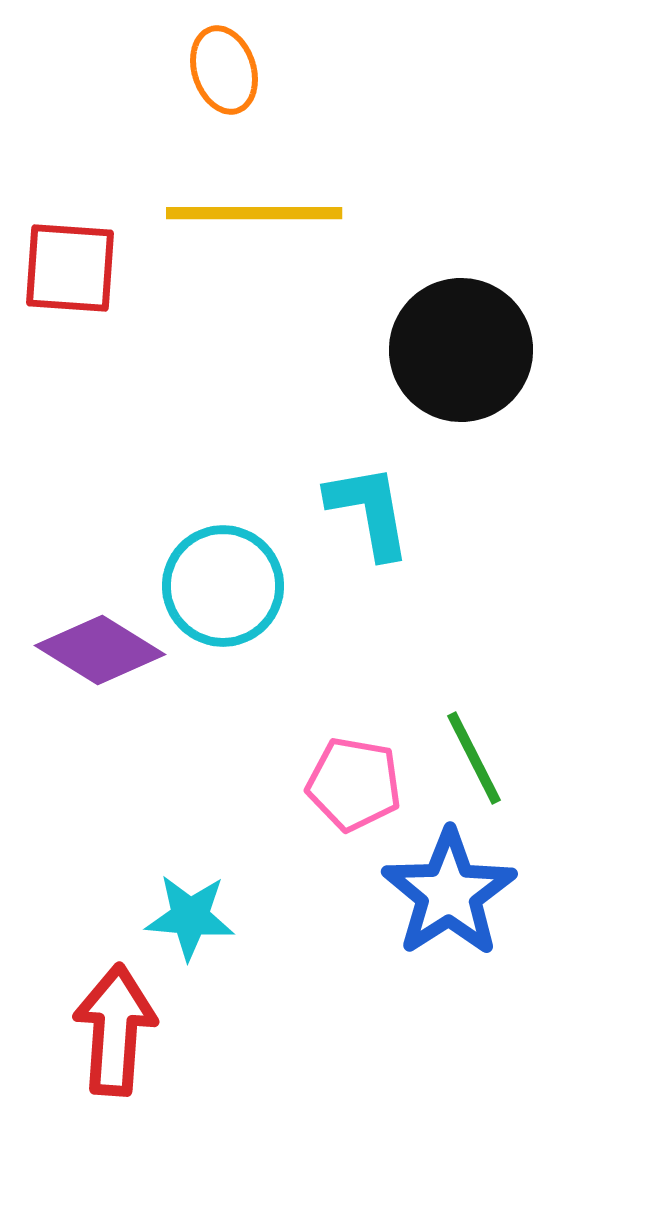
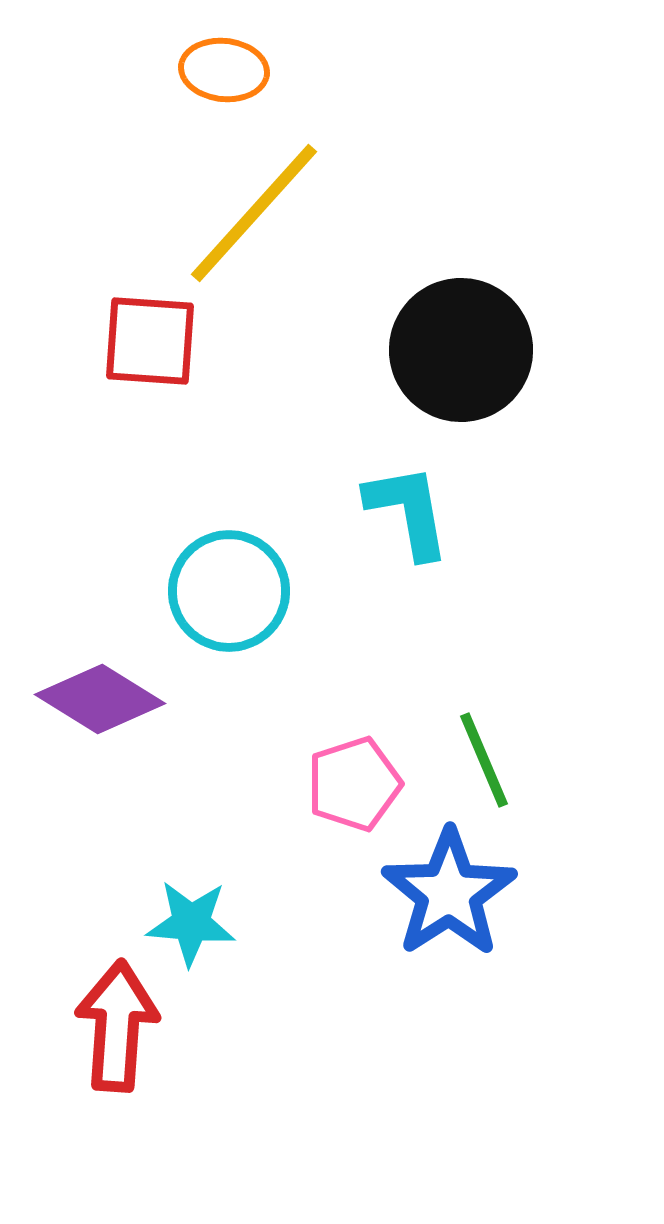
orange ellipse: rotated 66 degrees counterclockwise
yellow line: rotated 48 degrees counterclockwise
red square: moved 80 px right, 73 px down
cyan L-shape: moved 39 px right
cyan circle: moved 6 px right, 5 px down
purple diamond: moved 49 px down
green line: moved 10 px right, 2 px down; rotated 4 degrees clockwise
pink pentagon: rotated 28 degrees counterclockwise
cyan star: moved 1 px right, 6 px down
red arrow: moved 2 px right, 4 px up
